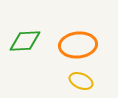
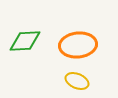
yellow ellipse: moved 4 px left
